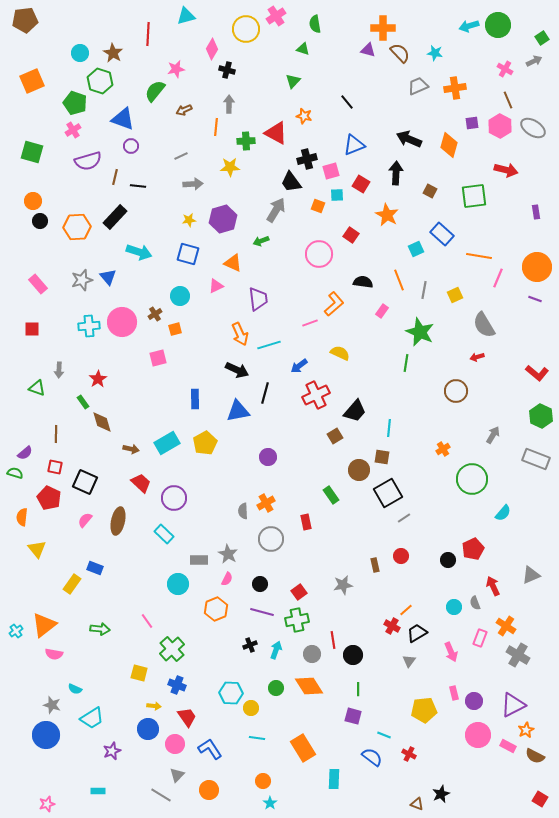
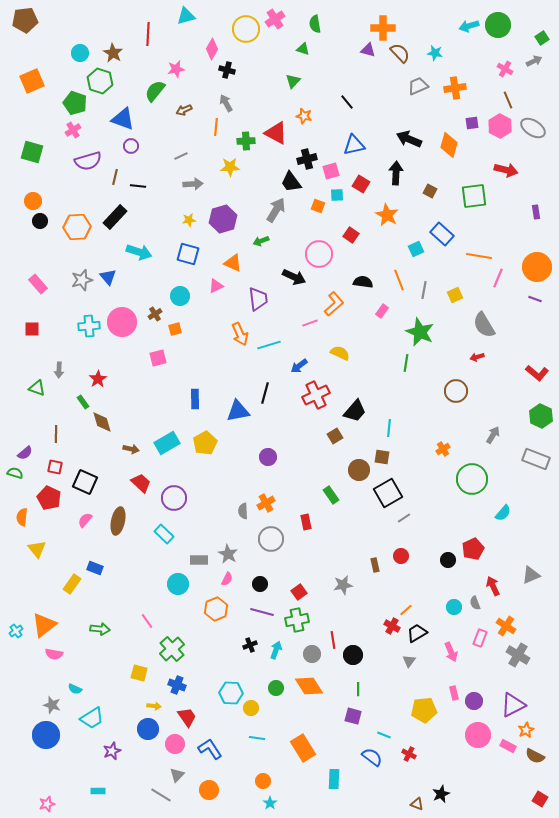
pink cross at (276, 16): moved 1 px left, 3 px down
gray arrow at (229, 104): moved 3 px left, 1 px up; rotated 30 degrees counterclockwise
blue triangle at (354, 145): rotated 10 degrees clockwise
black arrow at (237, 370): moved 57 px right, 93 px up
